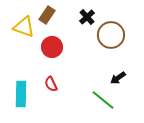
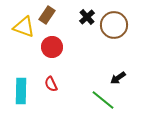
brown circle: moved 3 px right, 10 px up
cyan rectangle: moved 3 px up
